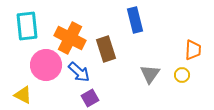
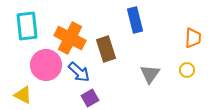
orange trapezoid: moved 12 px up
yellow circle: moved 5 px right, 5 px up
